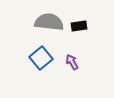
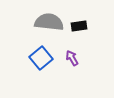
purple arrow: moved 4 px up
